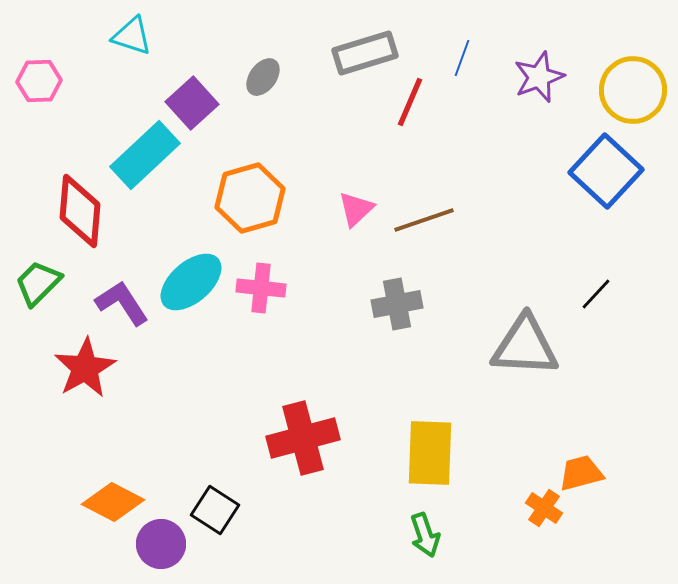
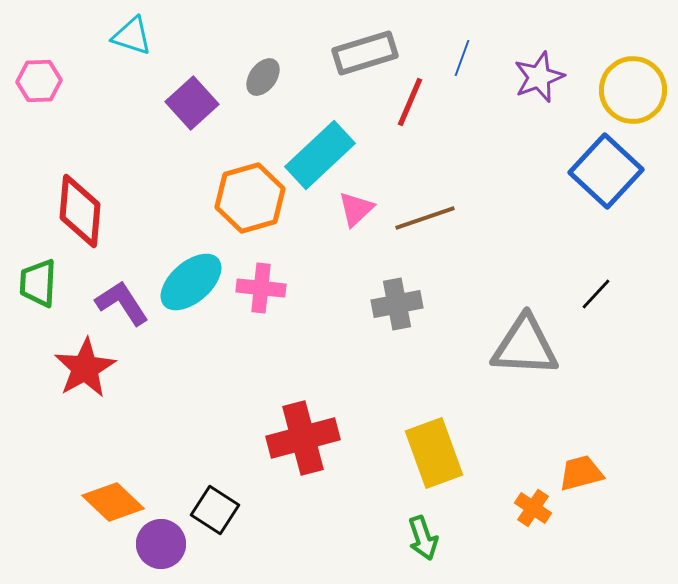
cyan rectangle: moved 175 px right
brown line: moved 1 px right, 2 px up
green trapezoid: rotated 42 degrees counterclockwise
yellow rectangle: moved 4 px right; rotated 22 degrees counterclockwise
orange diamond: rotated 16 degrees clockwise
orange cross: moved 11 px left
green arrow: moved 2 px left, 3 px down
